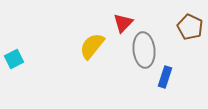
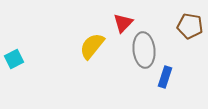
brown pentagon: moved 1 px up; rotated 15 degrees counterclockwise
